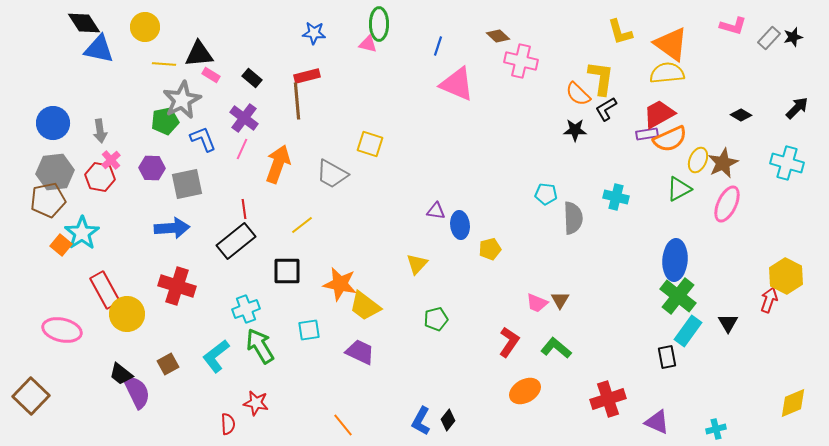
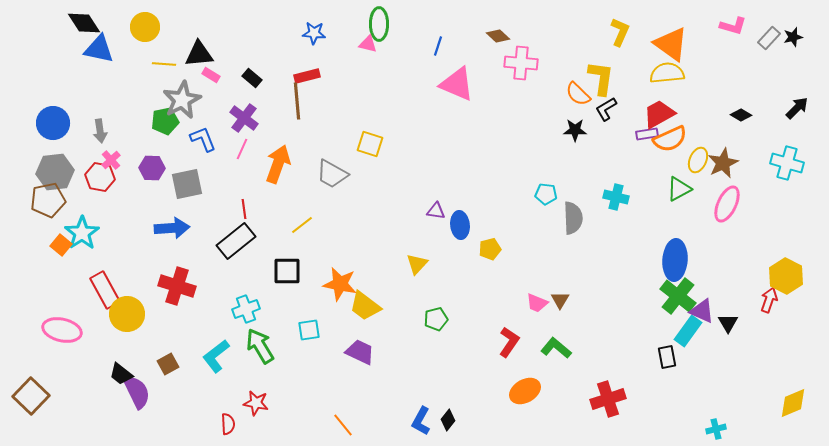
yellow L-shape at (620, 32): rotated 140 degrees counterclockwise
pink cross at (521, 61): moved 2 px down; rotated 8 degrees counterclockwise
purple triangle at (657, 422): moved 45 px right, 111 px up
